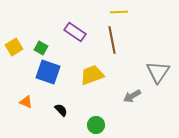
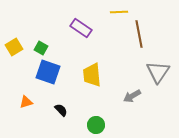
purple rectangle: moved 6 px right, 4 px up
brown line: moved 27 px right, 6 px up
yellow trapezoid: rotated 75 degrees counterclockwise
orange triangle: rotated 40 degrees counterclockwise
